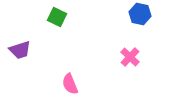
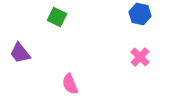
purple trapezoid: moved 3 px down; rotated 70 degrees clockwise
pink cross: moved 10 px right
